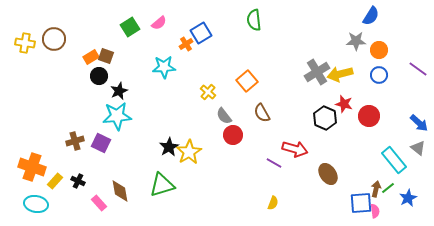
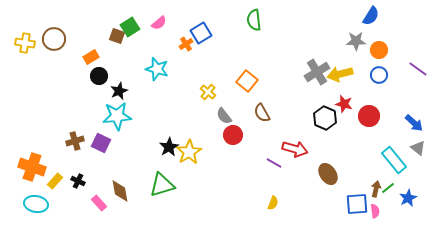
brown square at (106, 56): moved 11 px right, 20 px up
cyan star at (164, 67): moved 7 px left, 2 px down; rotated 20 degrees clockwise
orange square at (247, 81): rotated 10 degrees counterclockwise
blue arrow at (419, 123): moved 5 px left
blue square at (361, 203): moved 4 px left, 1 px down
